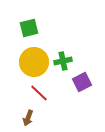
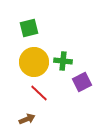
green cross: rotated 18 degrees clockwise
brown arrow: moved 1 px left, 1 px down; rotated 133 degrees counterclockwise
